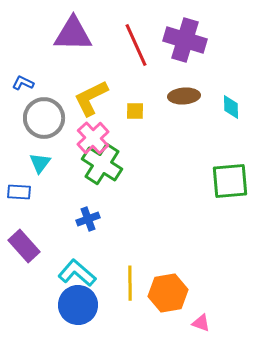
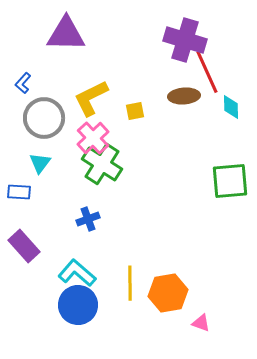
purple triangle: moved 7 px left
red line: moved 71 px right, 27 px down
blue L-shape: rotated 75 degrees counterclockwise
yellow square: rotated 12 degrees counterclockwise
